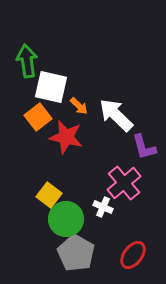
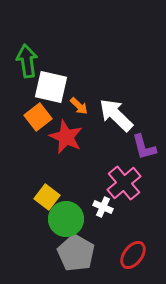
red star: rotated 12 degrees clockwise
yellow square: moved 2 px left, 2 px down
